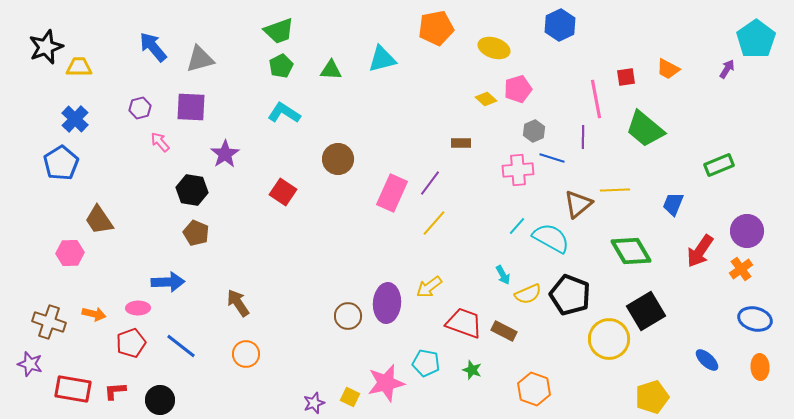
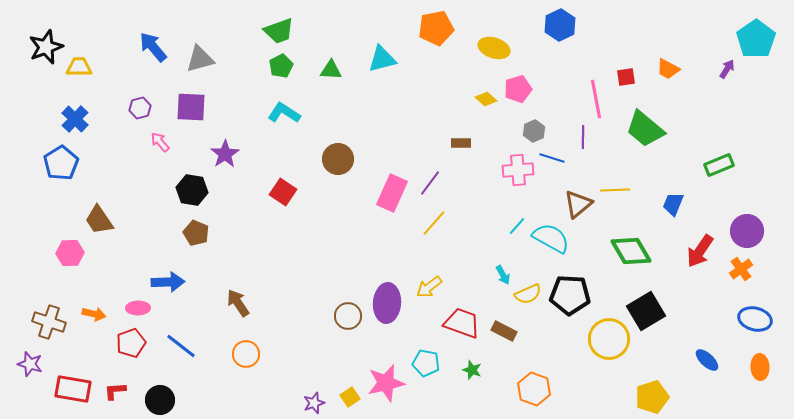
black pentagon at (570, 295): rotated 18 degrees counterclockwise
red trapezoid at (464, 323): moved 2 px left
yellow square at (350, 397): rotated 30 degrees clockwise
